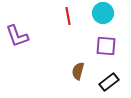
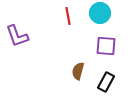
cyan circle: moved 3 px left
black rectangle: moved 3 px left; rotated 24 degrees counterclockwise
